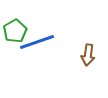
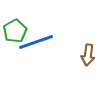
blue line: moved 1 px left
